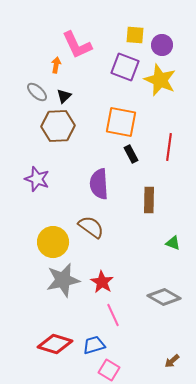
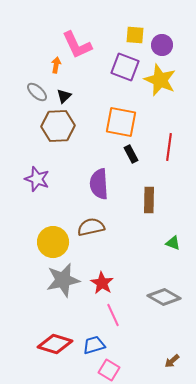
brown semicircle: rotated 48 degrees counterclockwise
red star: moved 1 px down
